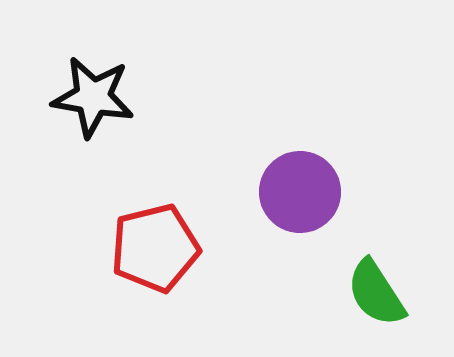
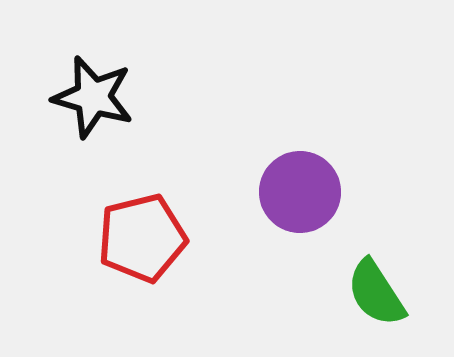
black star: rotated 6 degrees clockwise
red pentagon: moved 13 px left, 10 px up
